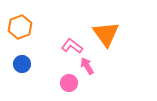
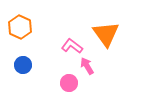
orange hexagon: rotated 15 degrees counterclockwise
blue circle: moved 1 px right, 1 px down
